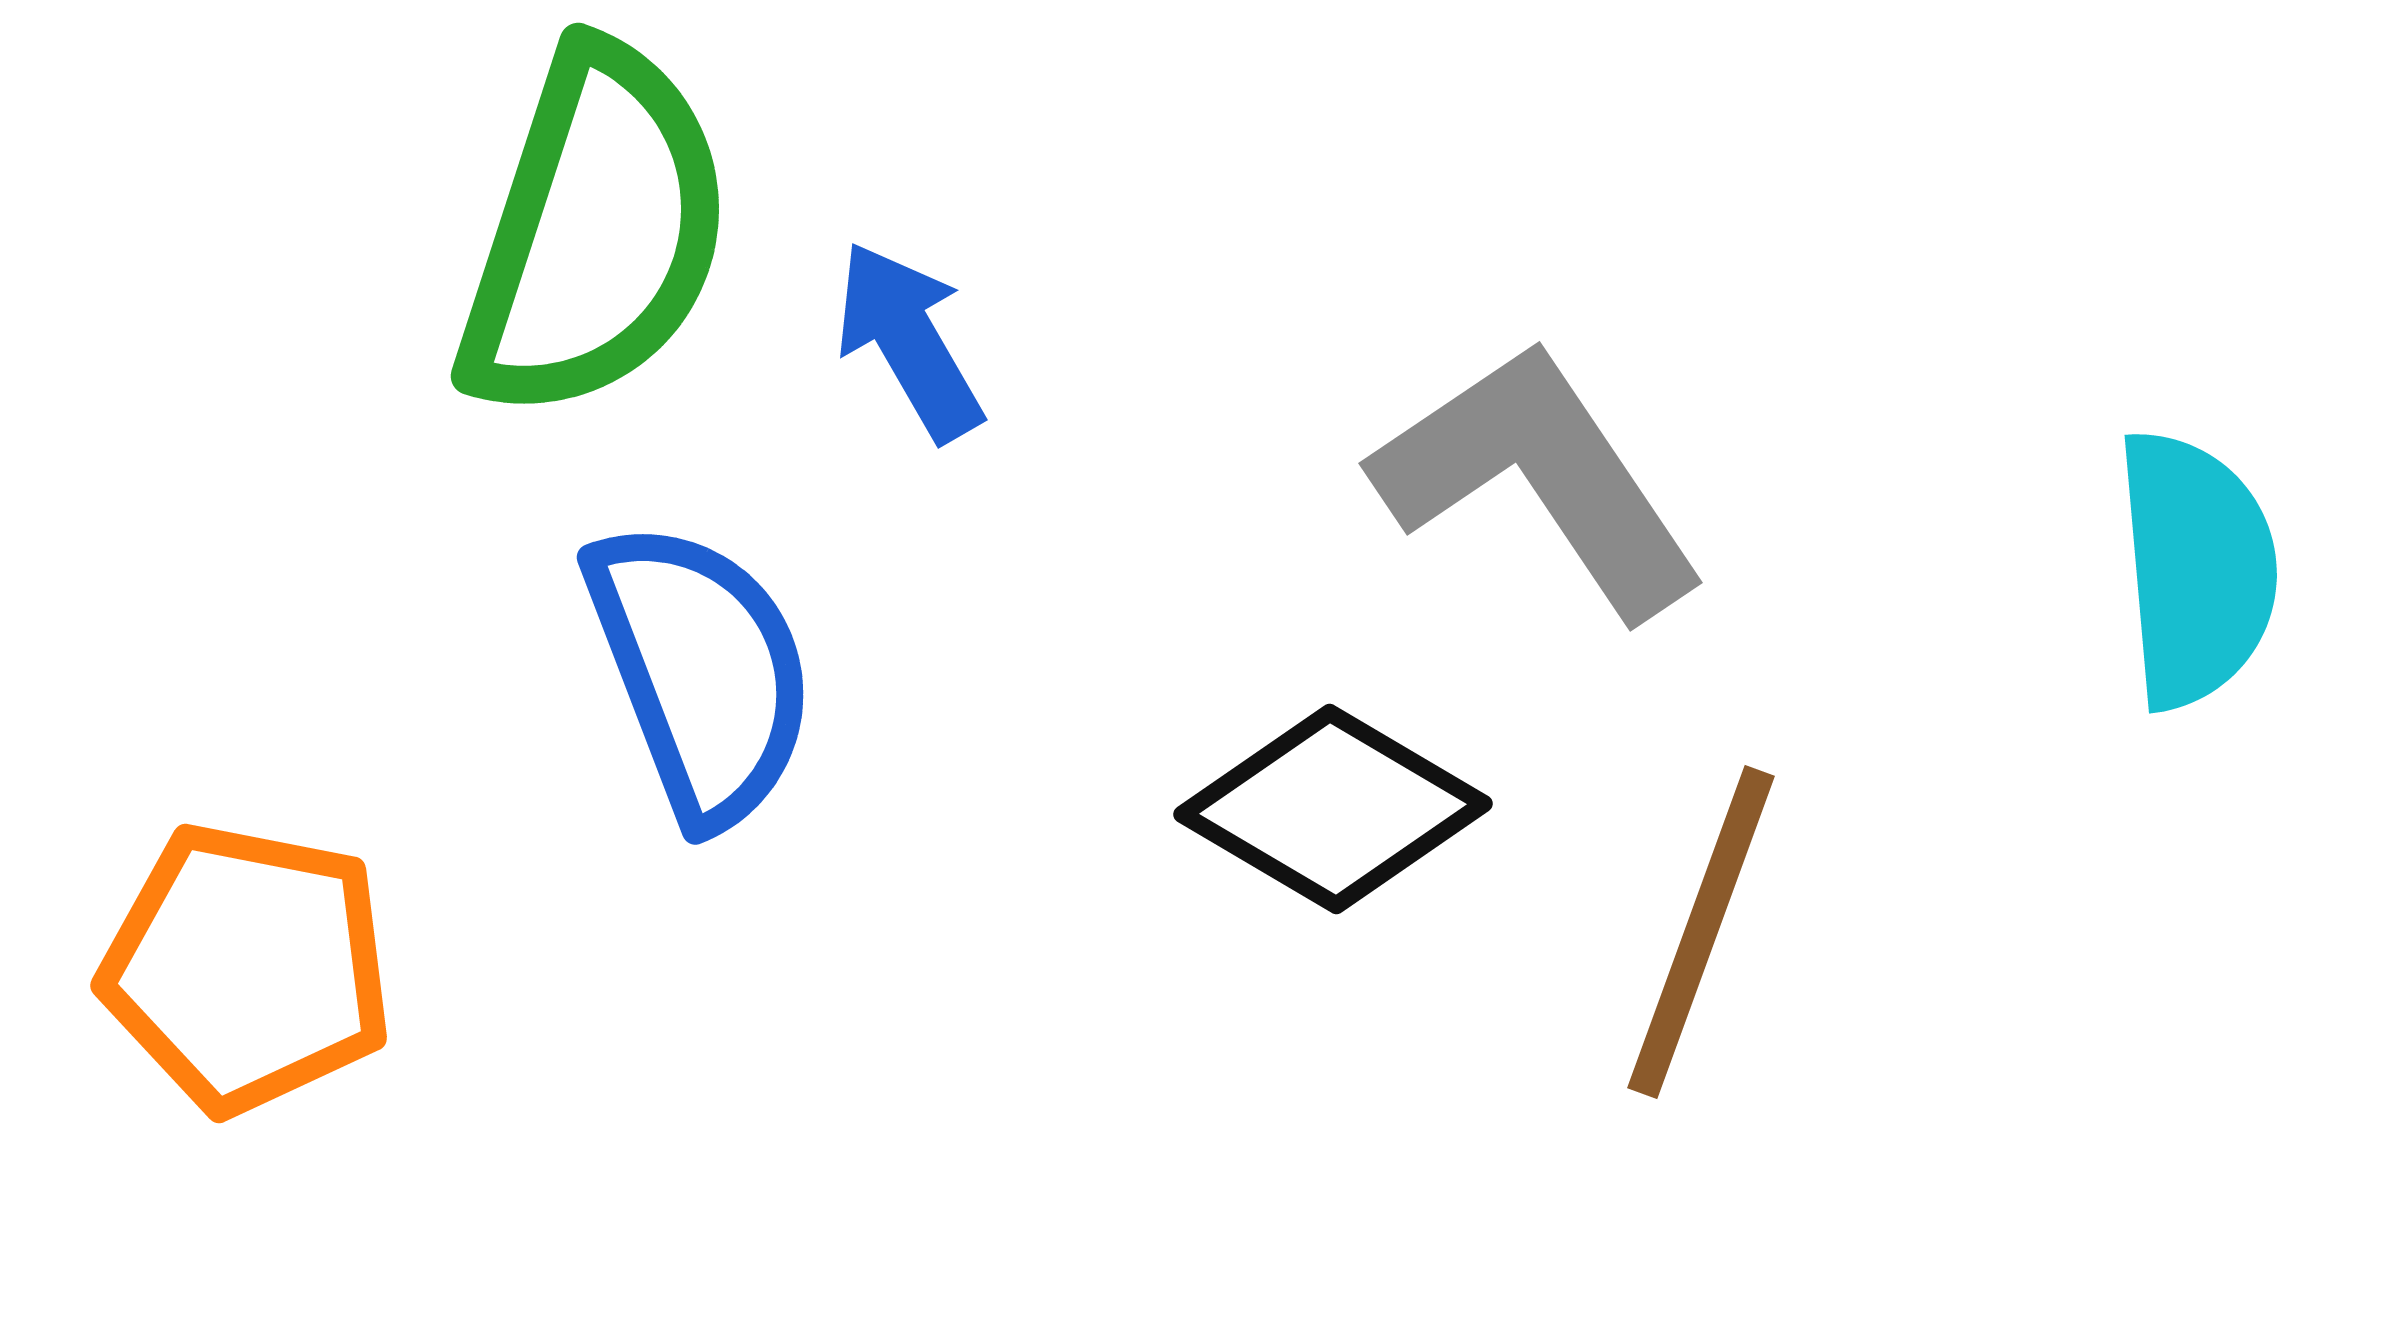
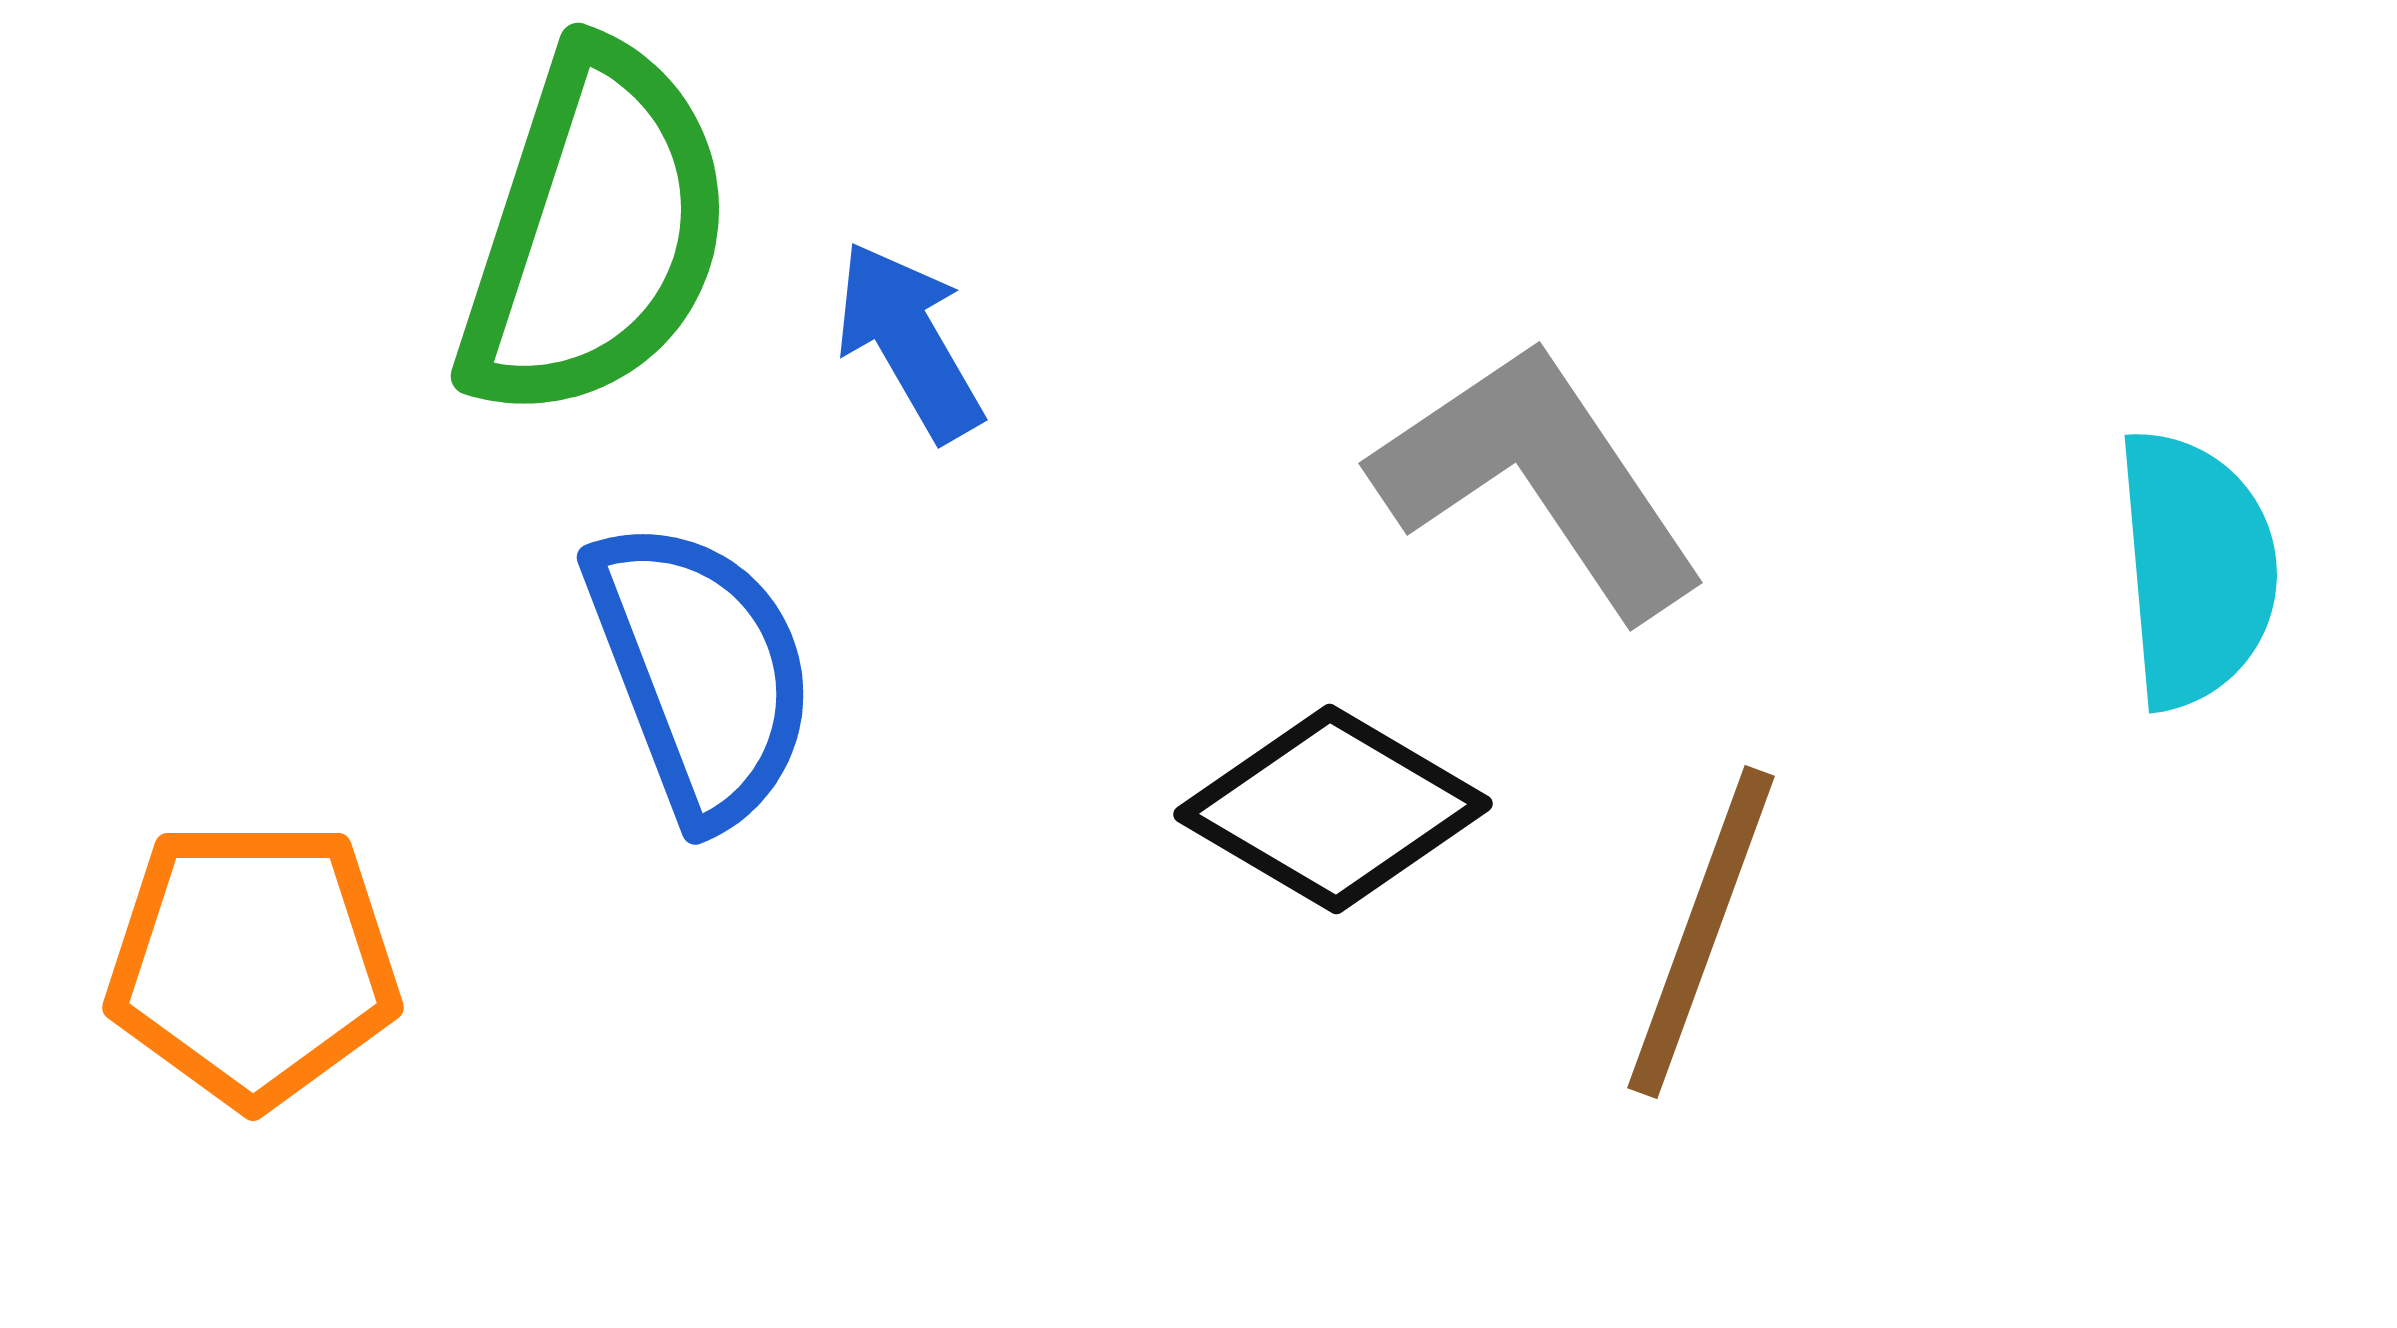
orange pentagon: moved 6 px right, 5 px up; rotated 11 degrees counterclockwise
